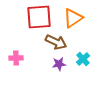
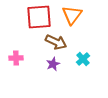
orange triangle: moved 1 px left, 3 px up; rotated 20 degrees counterclockwise
purple star: moved 6 px left; rotated 16 degrees counterclockwise
